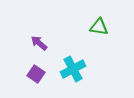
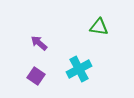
cyan cross: moved 6 px right
purple square: moved 2 px down
